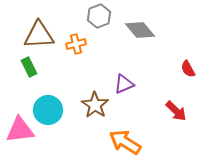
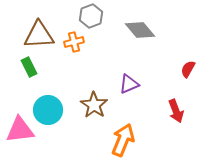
gray hexagon: moved 8 px left
orange cross: moved 2 px left, 2 px up
red semicircle: rotated 60 degrees clockwise
purple triangle: moved 5 px right
brown star: moved 1 px left
red arrow: rotated 25 degrees clockwise
orange arrow: moved 2 px left, 2 px up; rotated 80 degrees clockwise
